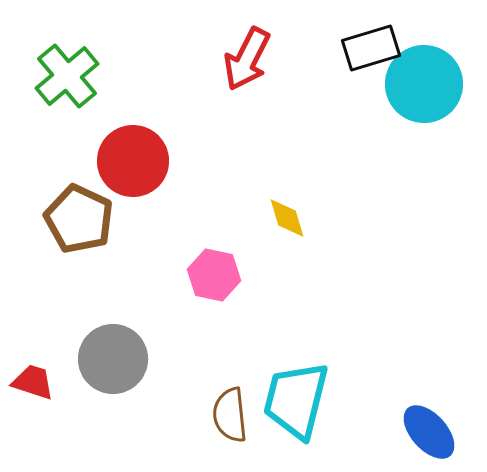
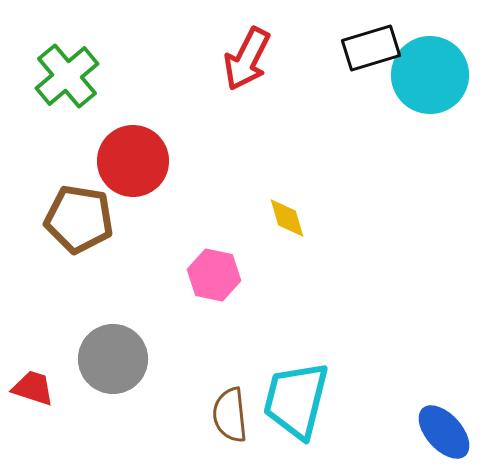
cyan circle: moved 6 px right, 9 px up
brown pentagon: rotated 16 degrees counterclockwise
red trapezoid: moved 6 px down
blue ellipse: moved 15 px right
